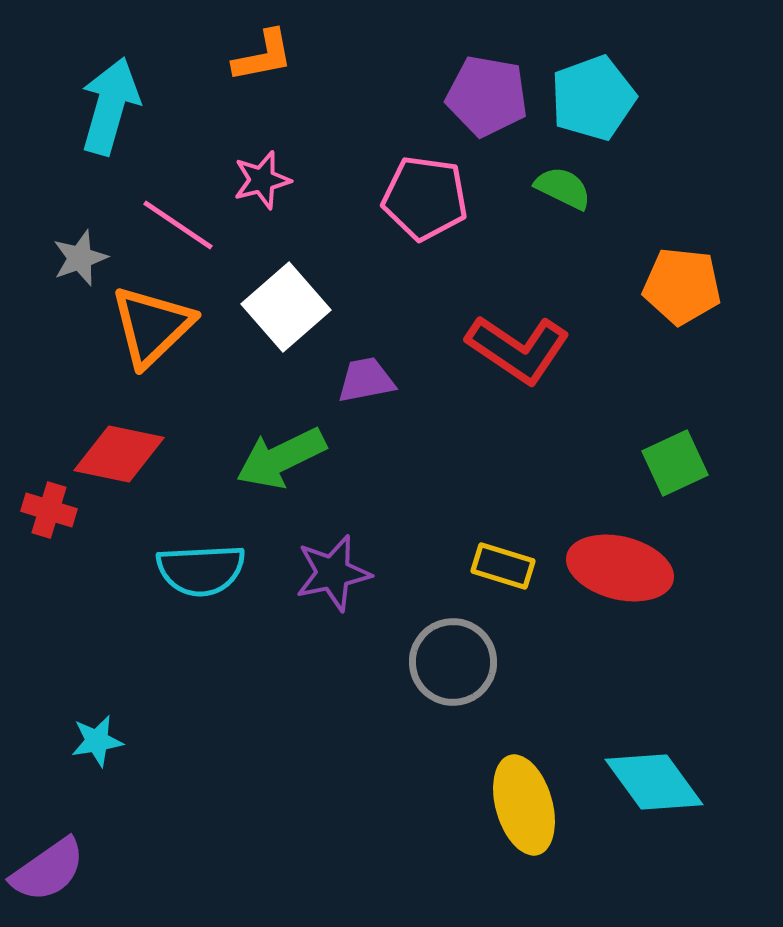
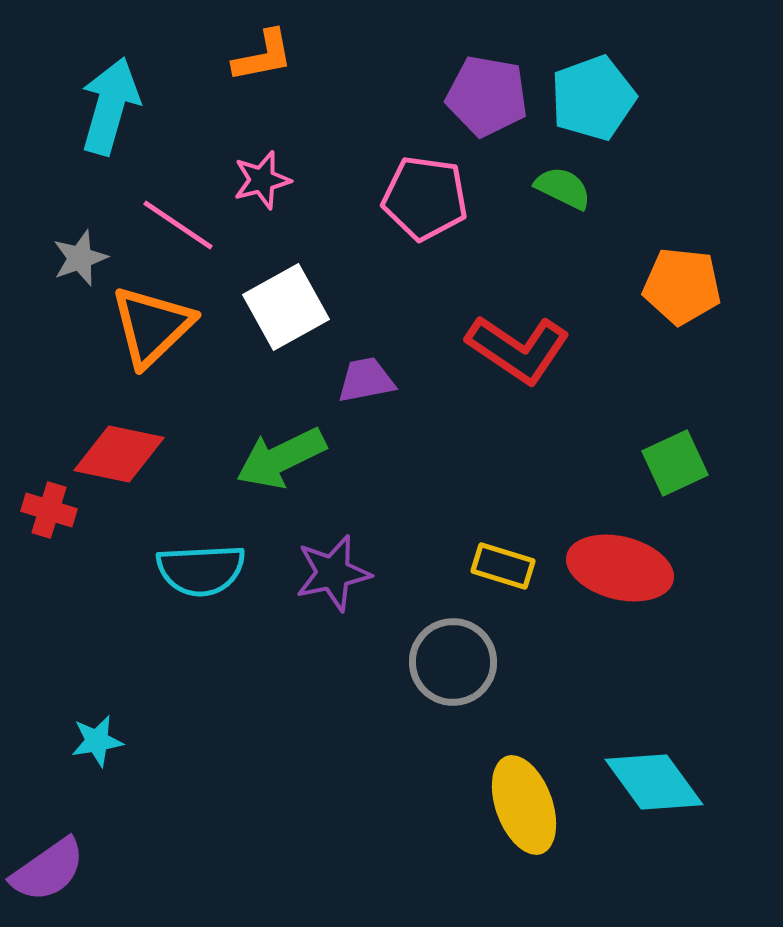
white square: rotated 12 degrees clockwise
yellow ellipse: rotated 4 degrees counterclockwise
